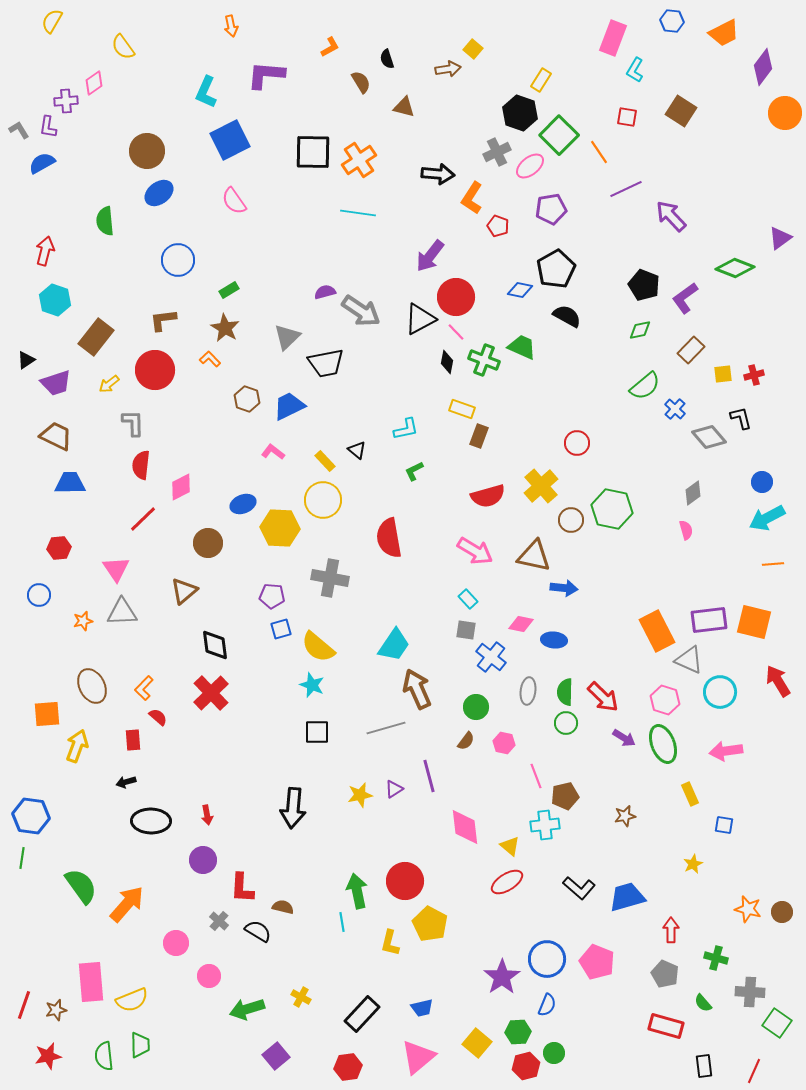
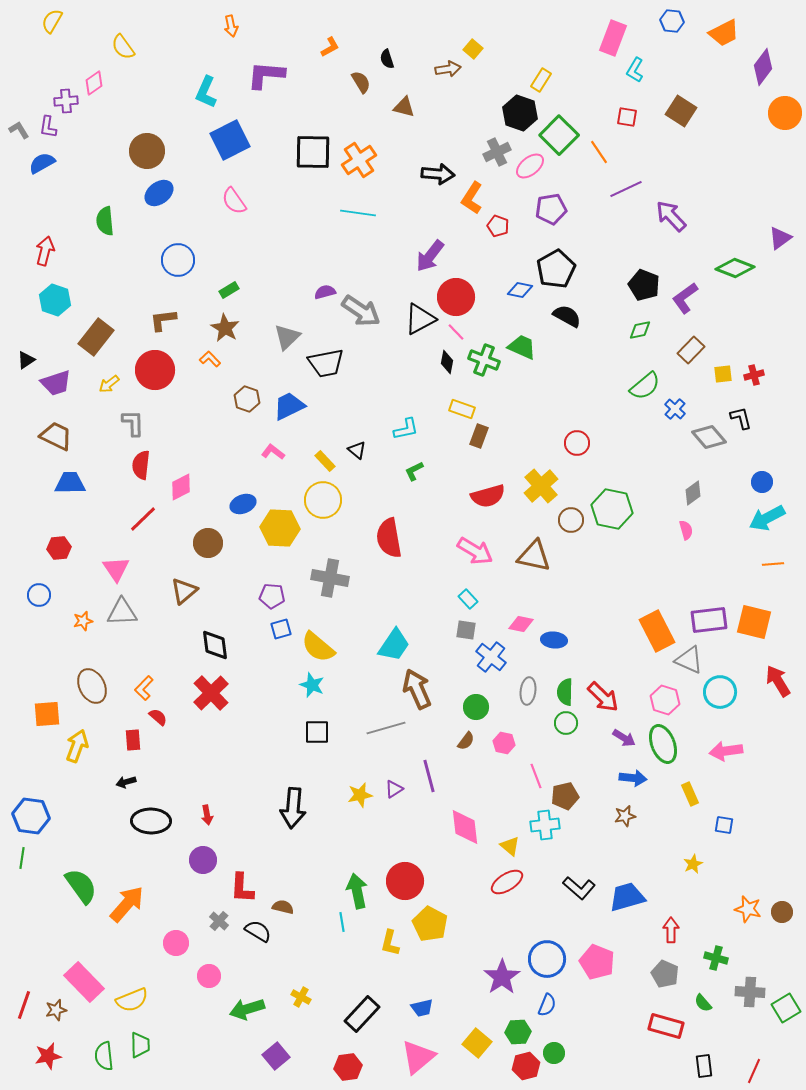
blue arrow at (564, 588): moved 69 px right, 190 px down
pink rectangle at (91, 982): moved 7 px left; rotated 39 degrees counterclockwise
green square at (777, 1023): moved 9 px right, 15 px up; rotated 24 degrees clockwise
